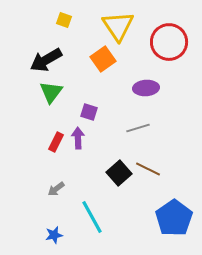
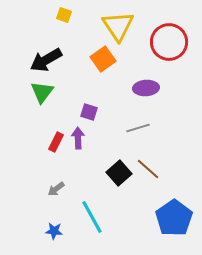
yellow square: moved 5 px up
green triangle: moved 9 px left
brown line: rotated 15 degrees clockwise
blue star: moved 4 px up; rotated 18 degrees clockwise
